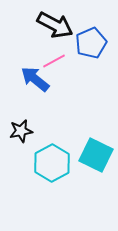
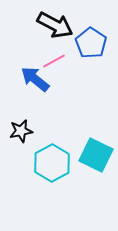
blue pentagon: rotated 16 degrees counterclockwise
